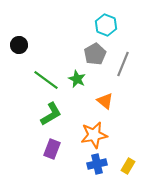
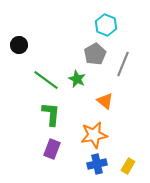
green L-shape: rotated 55 degrees counterclockwise
